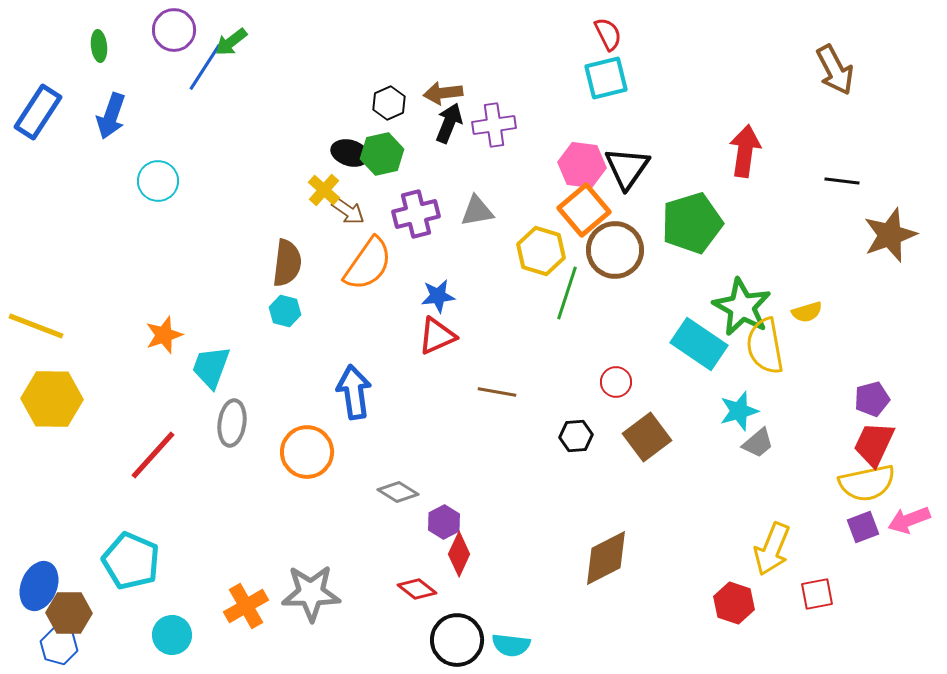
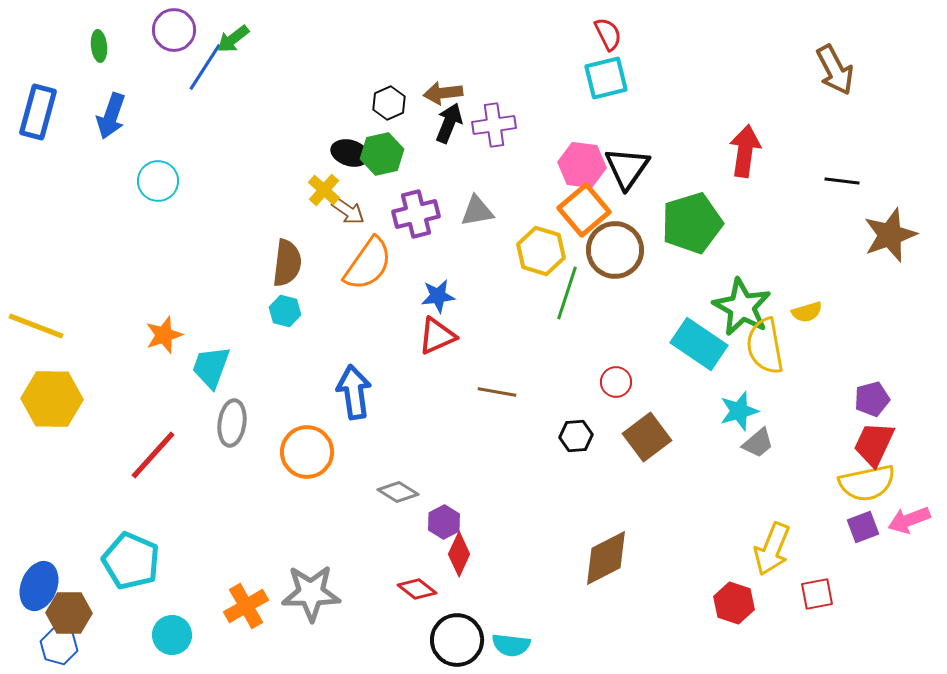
green arrow at (231, 42): moved 2 px right, 3 px up
blue rectangle at (38, 112): rotated 18 degrees counterclockwise
